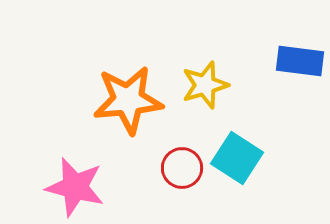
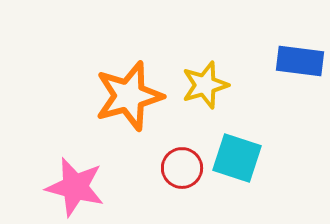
orange star: moved 1 px right, 4 px up; rotated 10 degrees counterclockwise
cyan square: rotated 15 degrees counterclockwise
